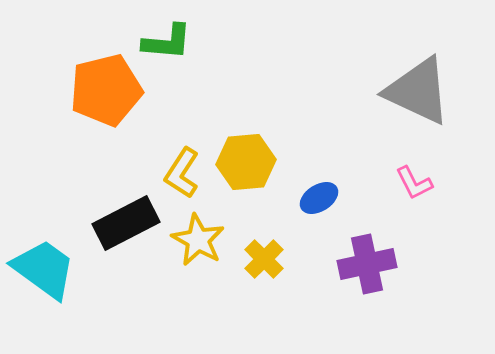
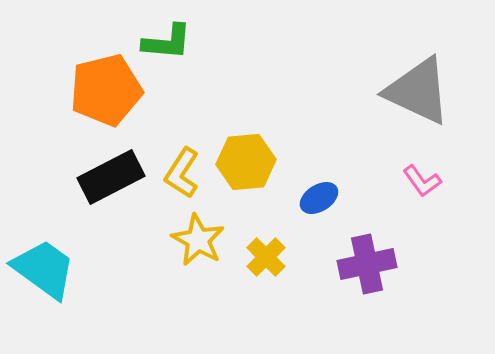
pink L-shape: moved 8 px right, 2 px up; rotated 9 degrees counterclockwise
black rectangle: moved 15 px left, 46 px up
yellow cross: moved 2 px right, 2 px up
